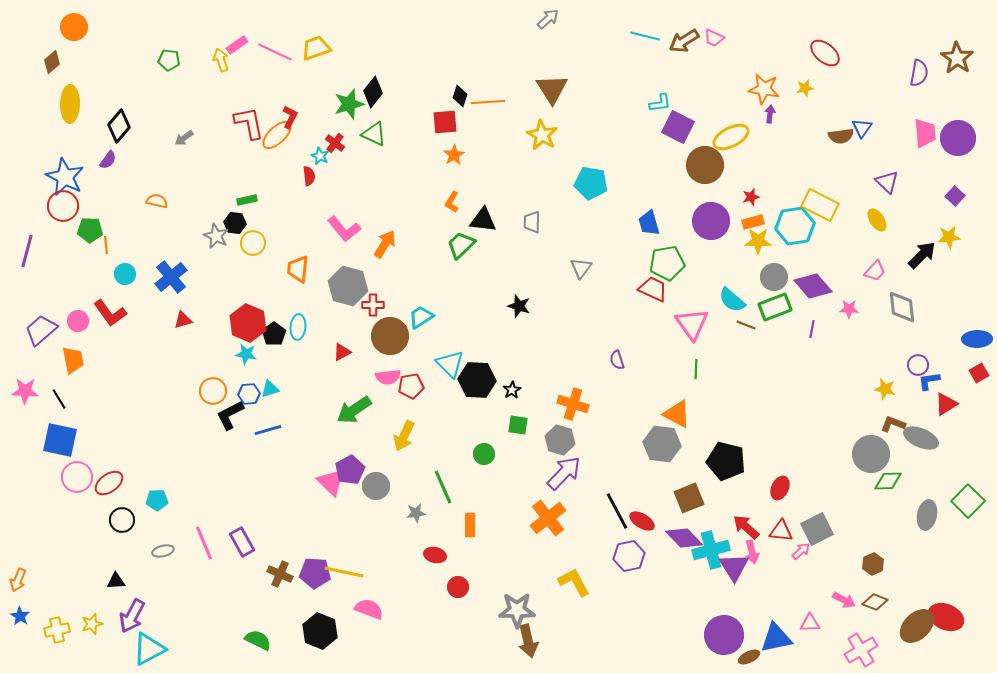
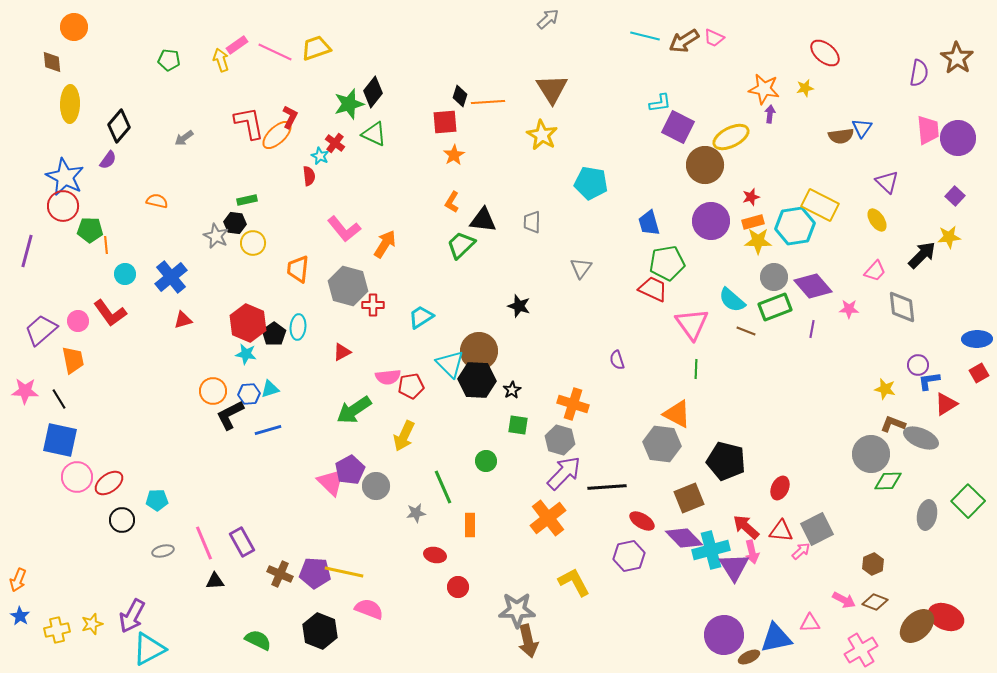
brown diamond at (52, 62): rotated 55 degrees counterclockwise
pink trapezoid at (925, 133): moved 3 px right, 3 px up
brown line at (746, 325): moved 6 px down
brown circle at (390, 336): moved 89 px right, 15 px down
green circle at (484, 454): moved 2 px right, 7 px down
black line at (617, 511): moved 10 px left, 24 px up; rotated 66 degrees counterclockwise
black triangle at (116, 581): moved 99 px right
